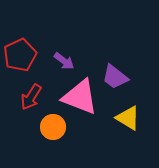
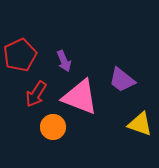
purple arrow: rotated 30 degrees clockwise
purple trapezoid: moved 7 px right, 3 px down
red arrow: moved 5 px right, 3 px up
yellow triangle: moved 12 px right, 6 px down; rotated 12 degrees counterclockwise
